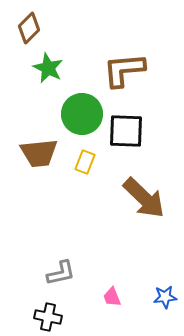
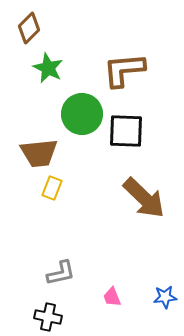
yellow rectangle: moved 33 px left, 26 px down
